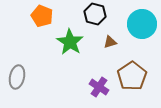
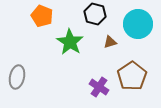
cyan circle: moved 4 px left
